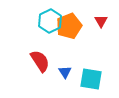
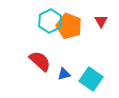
orange pentagon: rotated 30 degrees counterclockwise
red semicircle: rotated 15 degrees counterclockwise
blue triangle: moved 1 px left, 2 px down; rotated 48 degrees clockwise
cyan square: rotated 25 degrees clockwise
